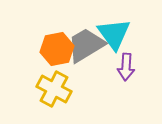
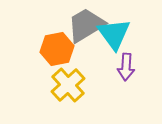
gray trapezoid: moved 20 px up
yellow cross: moved 14 px right, 4 px up; rotated 20 degrees clockwise
